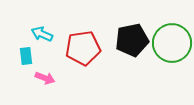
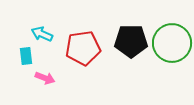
black pentagon: moved 1 px left, 1 px down; rotated 12 degrees clockwise
